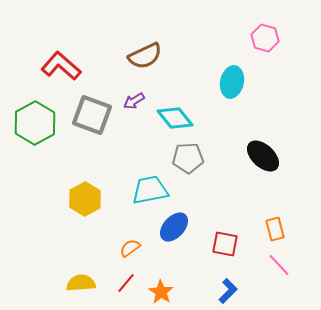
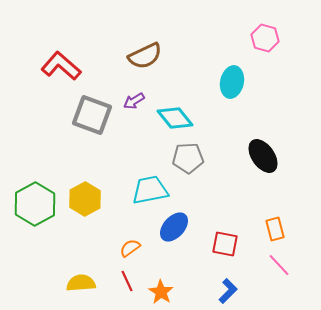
green hexagon: moved 81 px down
black ellipse: rotated 12 degrees clockwise
red line: moved 1 px right, 2 px up; rotated 65 degrees counterclockwise
